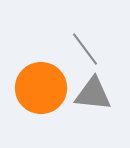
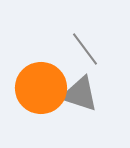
gray triangle: moved 13 px left; rotated 12 degrees clockwise
